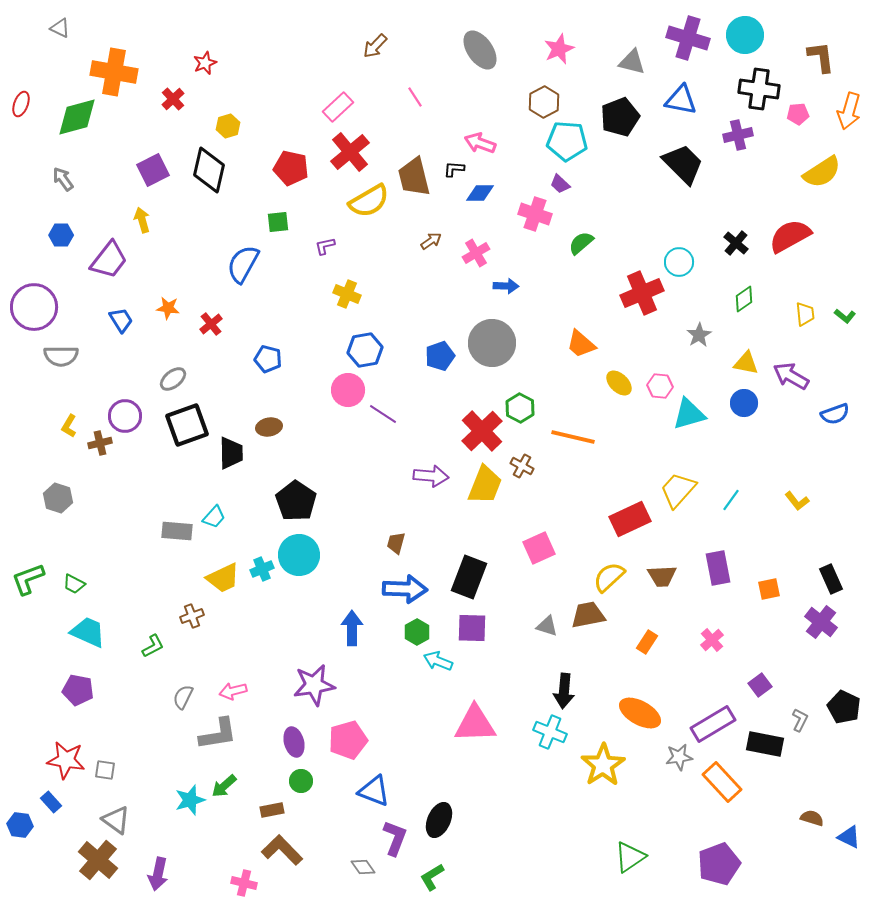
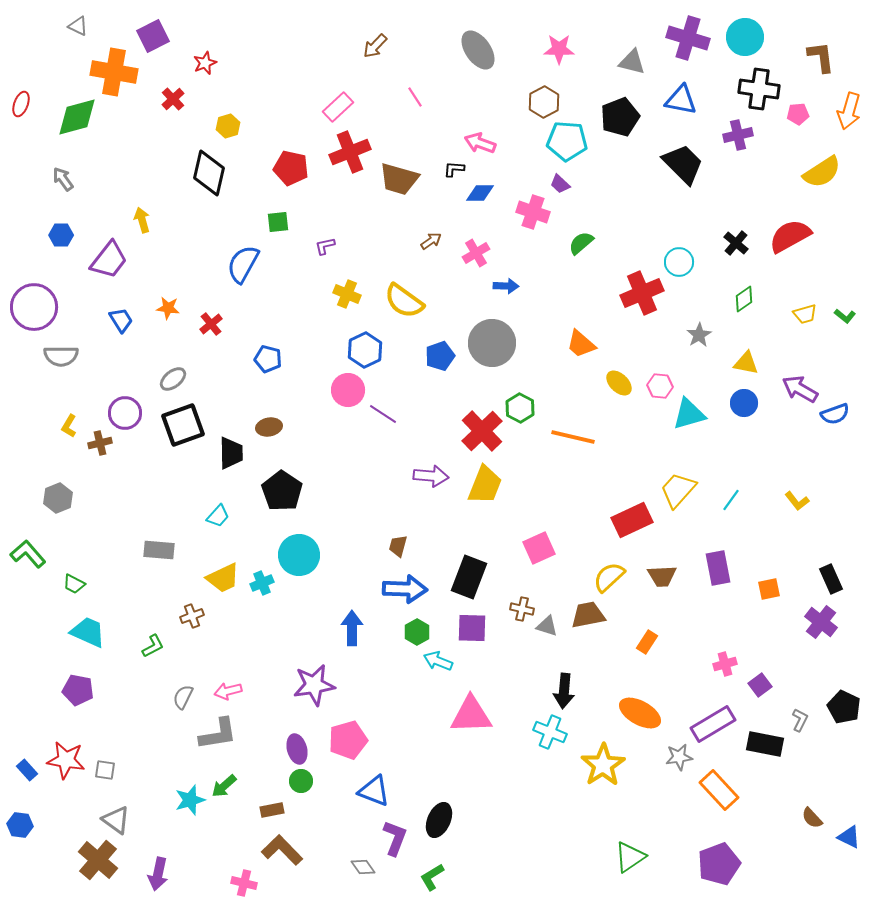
gray triangle at (60, 28): moved 18 px right, 2 px up
cyan circle at (745, 35): moved 2 px down
pink star at (559, 49): rotated 24 degrees clockwise
gray ellipse at (480, 50): moved 2 px left
red cross at (350, 152): rotated 18 degrees clockwise
purple square at (153, 170): moved 134 px up
black diamond at (209, 170): moved 3 px down
brown trapezoid at (414, 177): moved 15 px left, 2 px down; rotated 60 degrees counterclockwise
yellow semicircle at (369, 201): moved 35 px right, 100 px down; rotated 66 degrees clockwise
pink cross at (535, 214): moved 2 px left, 2 px up
yellow trapezoid at (805, 314): rotated 80 degrees clockwise
blue hexagon at (365, 350): rotated 16 degrees counterclockwise
purple arrow at (791, 376): moved 9 px right, 13 px down
purple circle at (125, 416): moved 3 px up
black square at (187, 425): moved 4 px left
brown cross at (522, 466): moved 143 px down; rotated 15 degrees counterclockwise
gray hexagon at (58, 498): rotated 20 degrees clockwise
black pentagon at (296, 501): moved 14 px left, 10 px up
cyan trapezoid at (214, 517): moved 4 px right, 1 px up
red rectangle at (630, 519): moved 2 px right, 1 px down
gray rectangle at (177, 531): moved 18 px left, 19 px down
brown trapezoid at (396, 543): moved 2 px right, 3 px down
cyan cross at (262, 569): moved 14 px down
green L-shape at (28, 579): moved 25 px up; rotated 69 degrees clockwise
pink cross at (712, 640): moved 13 px right, 24 px down; rotated 25 degrees clockwise
pink arrow at (233, 691): moved 5 px left
pink triangle at (475, 724): moved 4 px left, 9 px up
purple ellipse at (294, 742): moved 3 px right, 7 px down
orange rectangle at (722, 782): moved 3 px left, 8 px down
blue rectangle at (51, 802): moved 24 px left, 32 px up
brown semicircle at (812, 818): rotated 150 degrees counterclockwise
